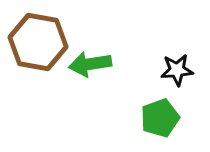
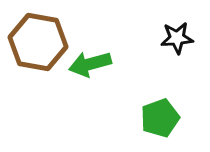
green arrow: rotated 6 degrees counterclockwise
black star: moved 32 px up
